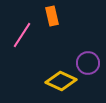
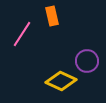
pink line: moved 1 px up
purple circle: moved 1 px left, 2 px up
